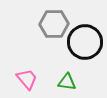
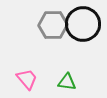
gray hexagon: moved 1 px left, 1 px down
black circle: moved 2 px left, 18 px up
